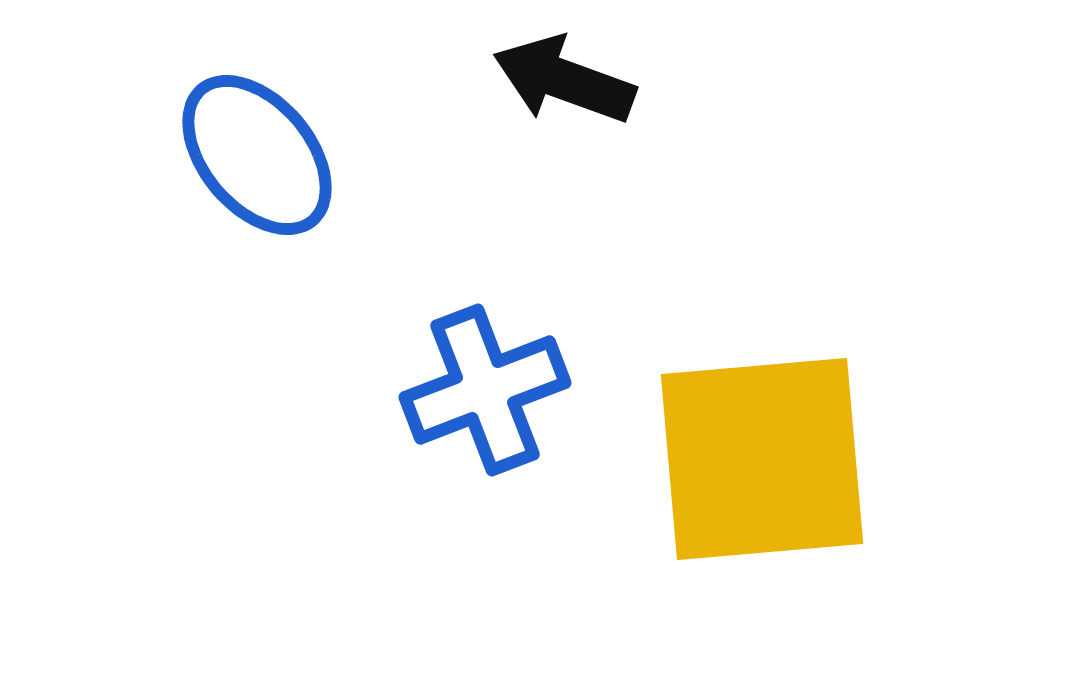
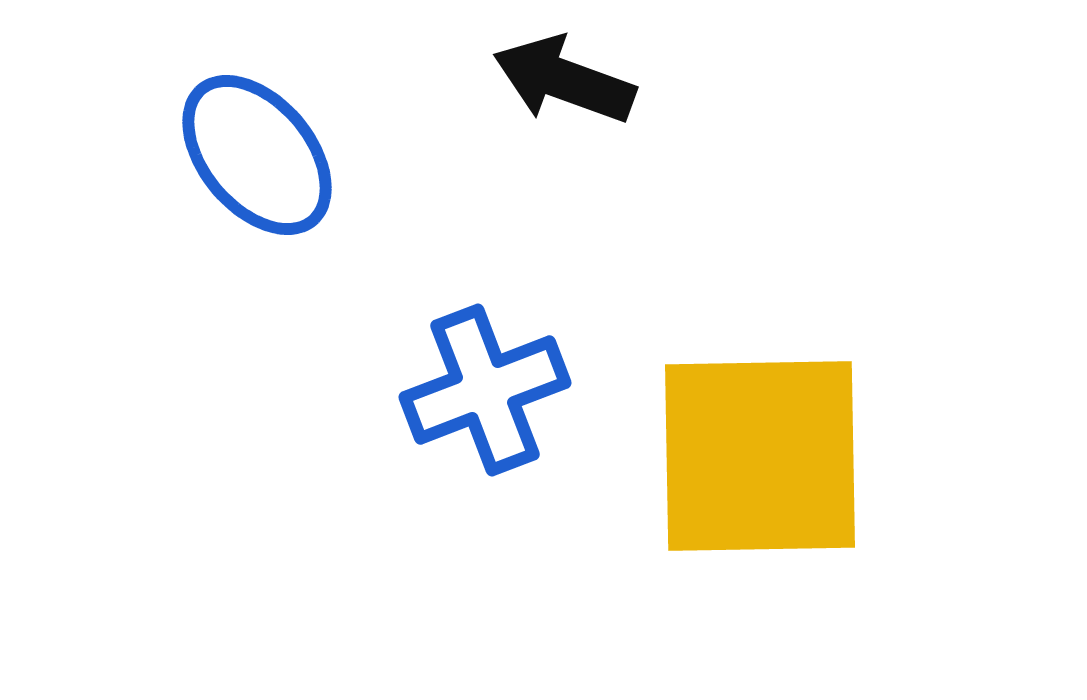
yellow square: moved 2 px left, 3 px up; rotated 4 degrees clockwise
